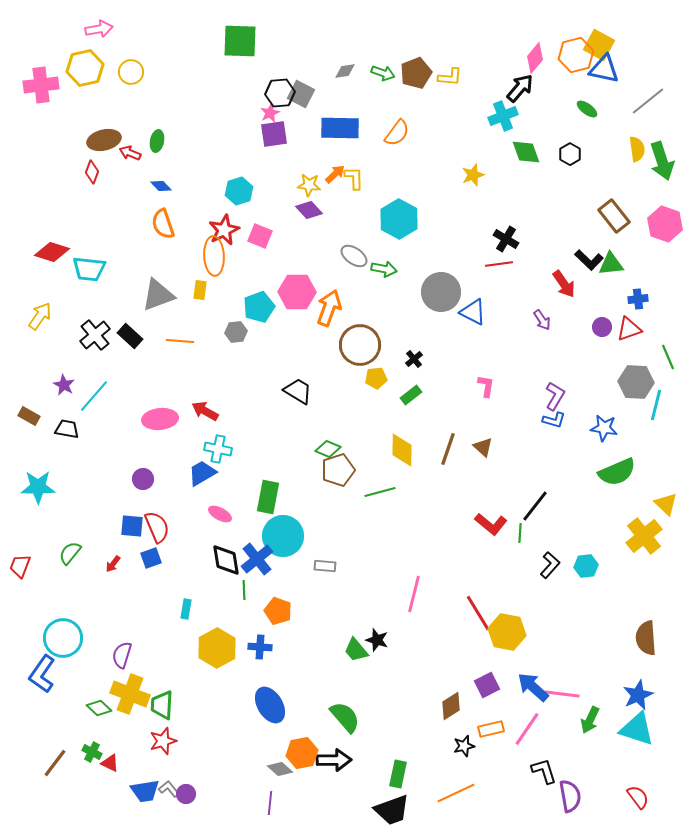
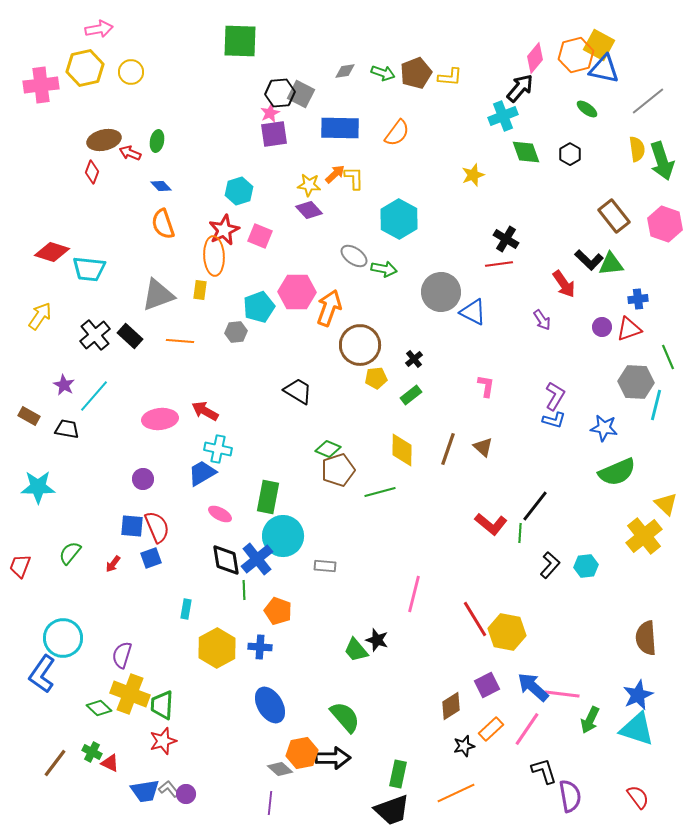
red line at (478, 613): moved 3 px left, 6 px down
orange rectangle at (491, 729): rotated 30 degrees counterclockwise
black arrow at (334, 760): moved 1 px left, 2 px up
